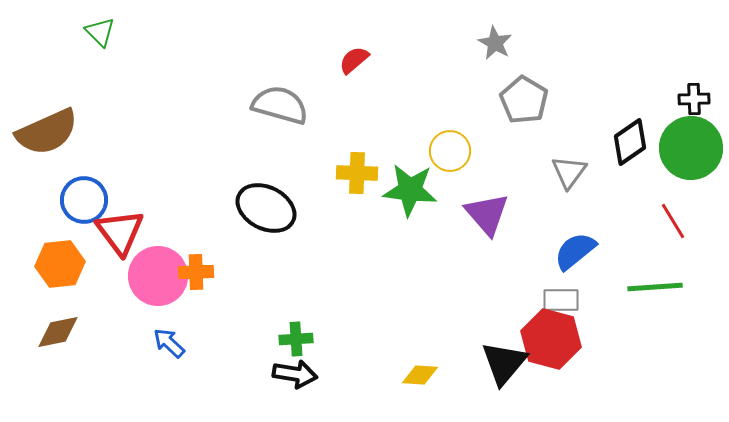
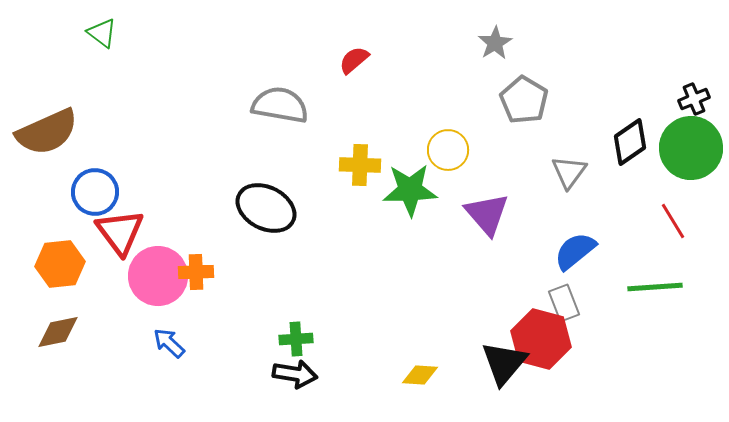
green triangle: moved 2 px right, 1 px down; rotated 8 degrees counterclockwise
gray star: rotated 12 degrees clockwise
black cross: rotated 20 degrees counterclockwise
gray semicircle: rotated 6 degrees counterclockwise
yellow circle: moved 2 px left, 1 px up
yellow cross: moved 3 px right, 8 px up
green star: rotated 8 degrees counterclockwise
blue circle: moved 11 px right, 8 px up
gray rectangle: moved 3 px right, 3 px down; rotated 69 degrees clockwise
red hexagon: moved 10 px left
